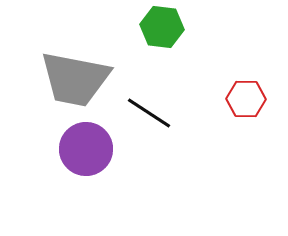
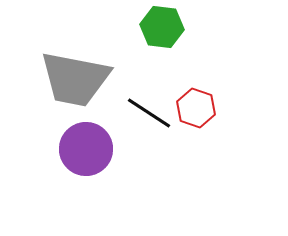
red hexagon: moved 50 px left, 9 px down; rotated 18 degrees clockwise
